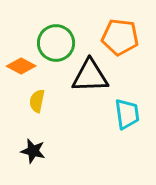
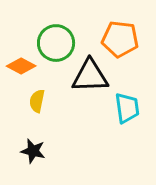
orange pentagon: moved 2 px down
cyan trapezoid: moved 6 px up
